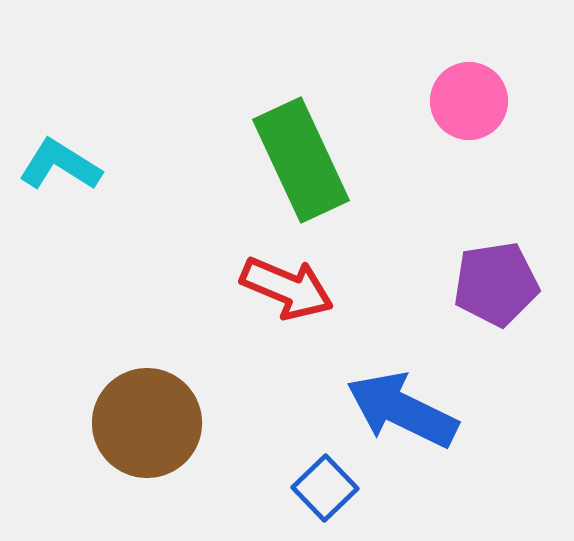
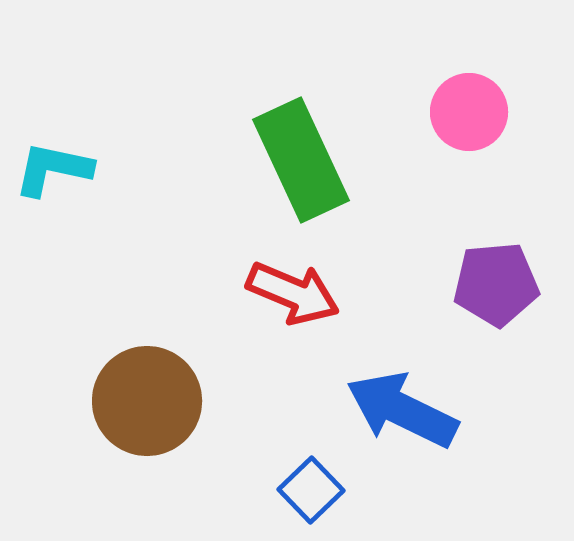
pink circle: moved 11 px down
cyan L-shape: moved 7 px left, 4 px down; rotated 20 degrees counterclockwise
purple pentagon: rotated 4 degrees clockwise
red arrow: moved 6 px right, 5 px down
brown circle: moved 22 px up
blue square: moved 14 px left, 2 px down
